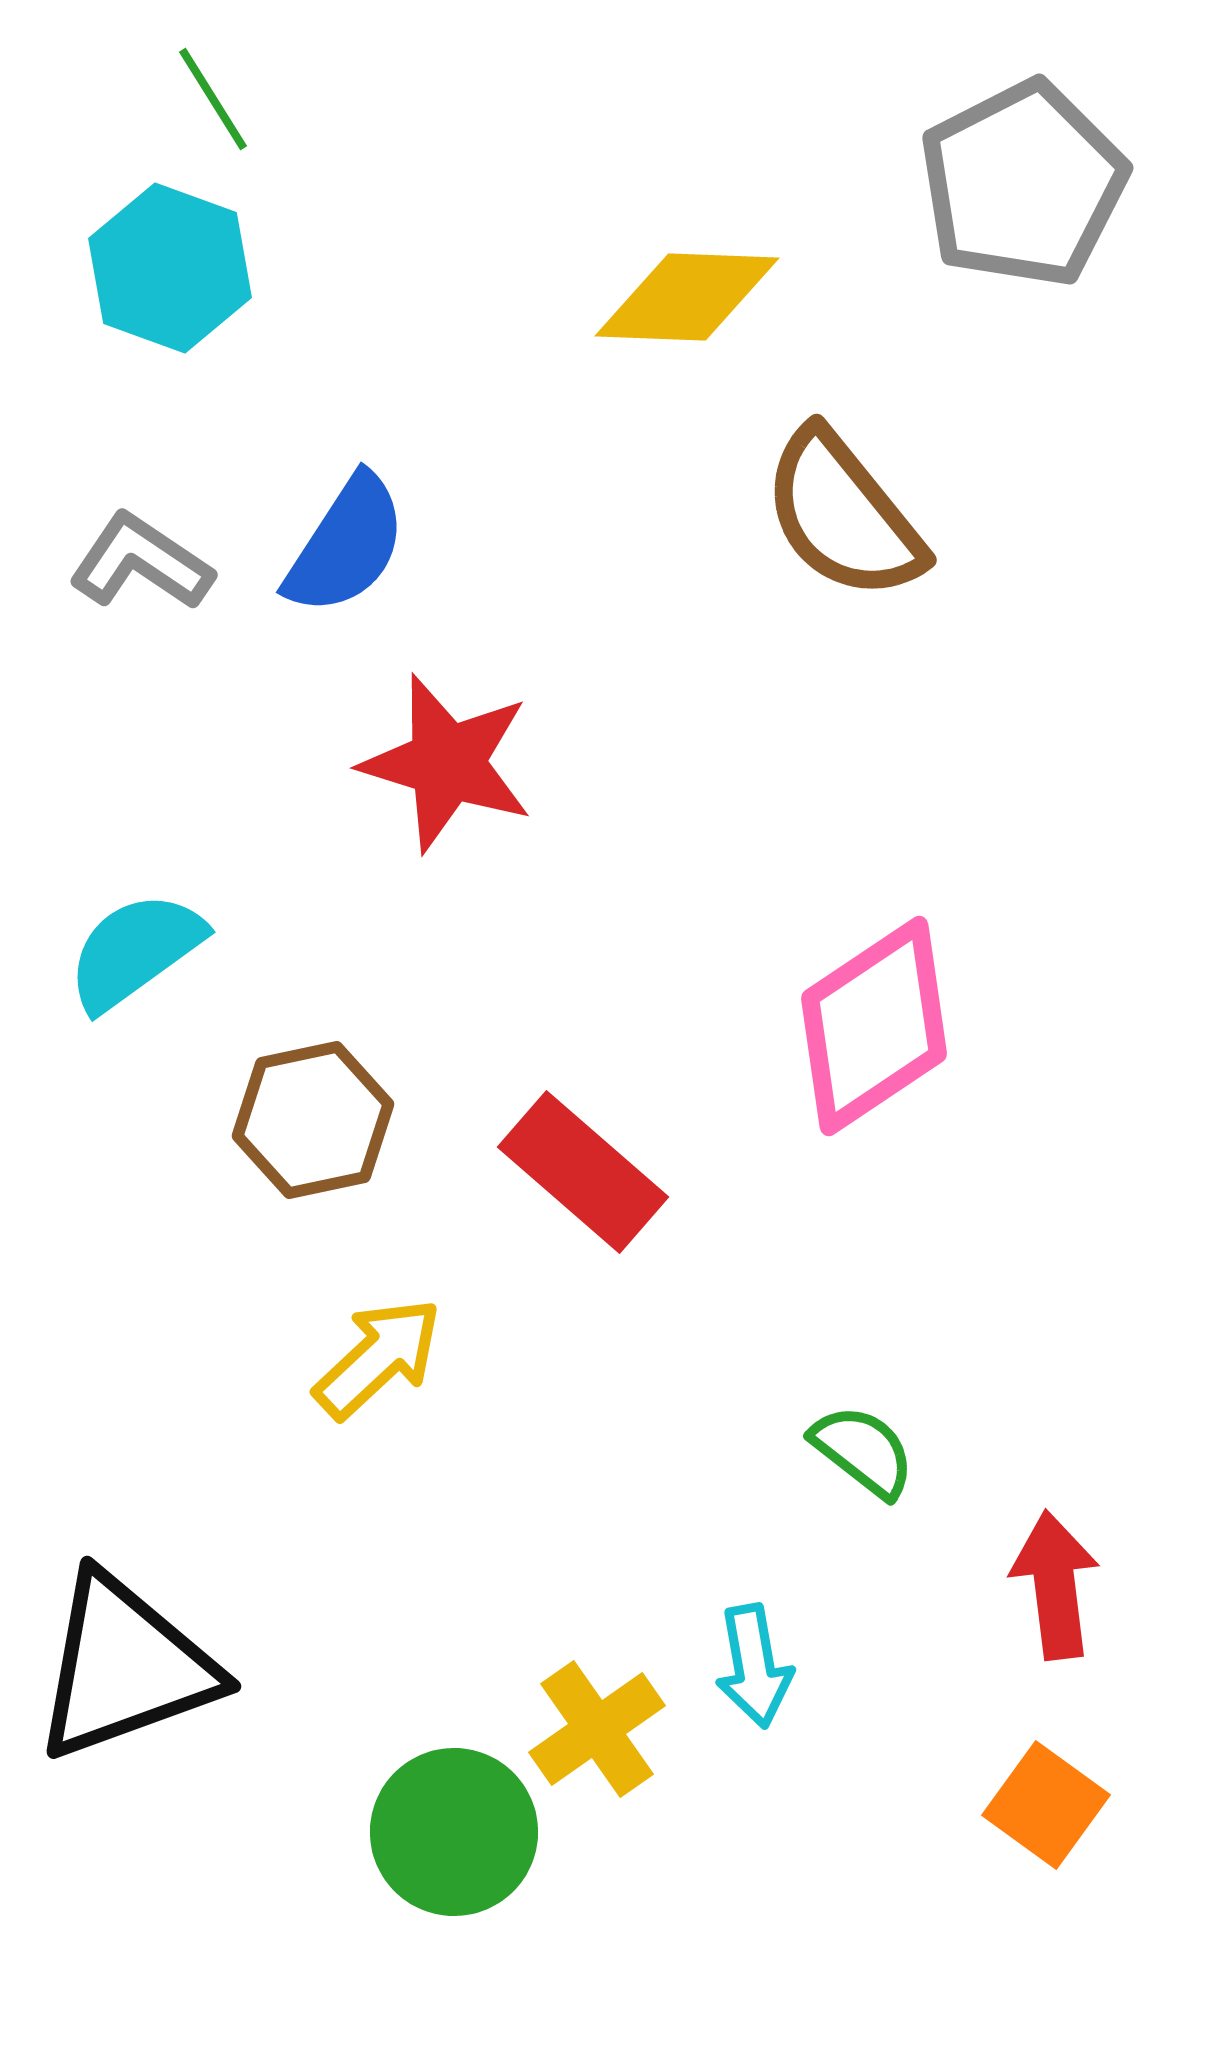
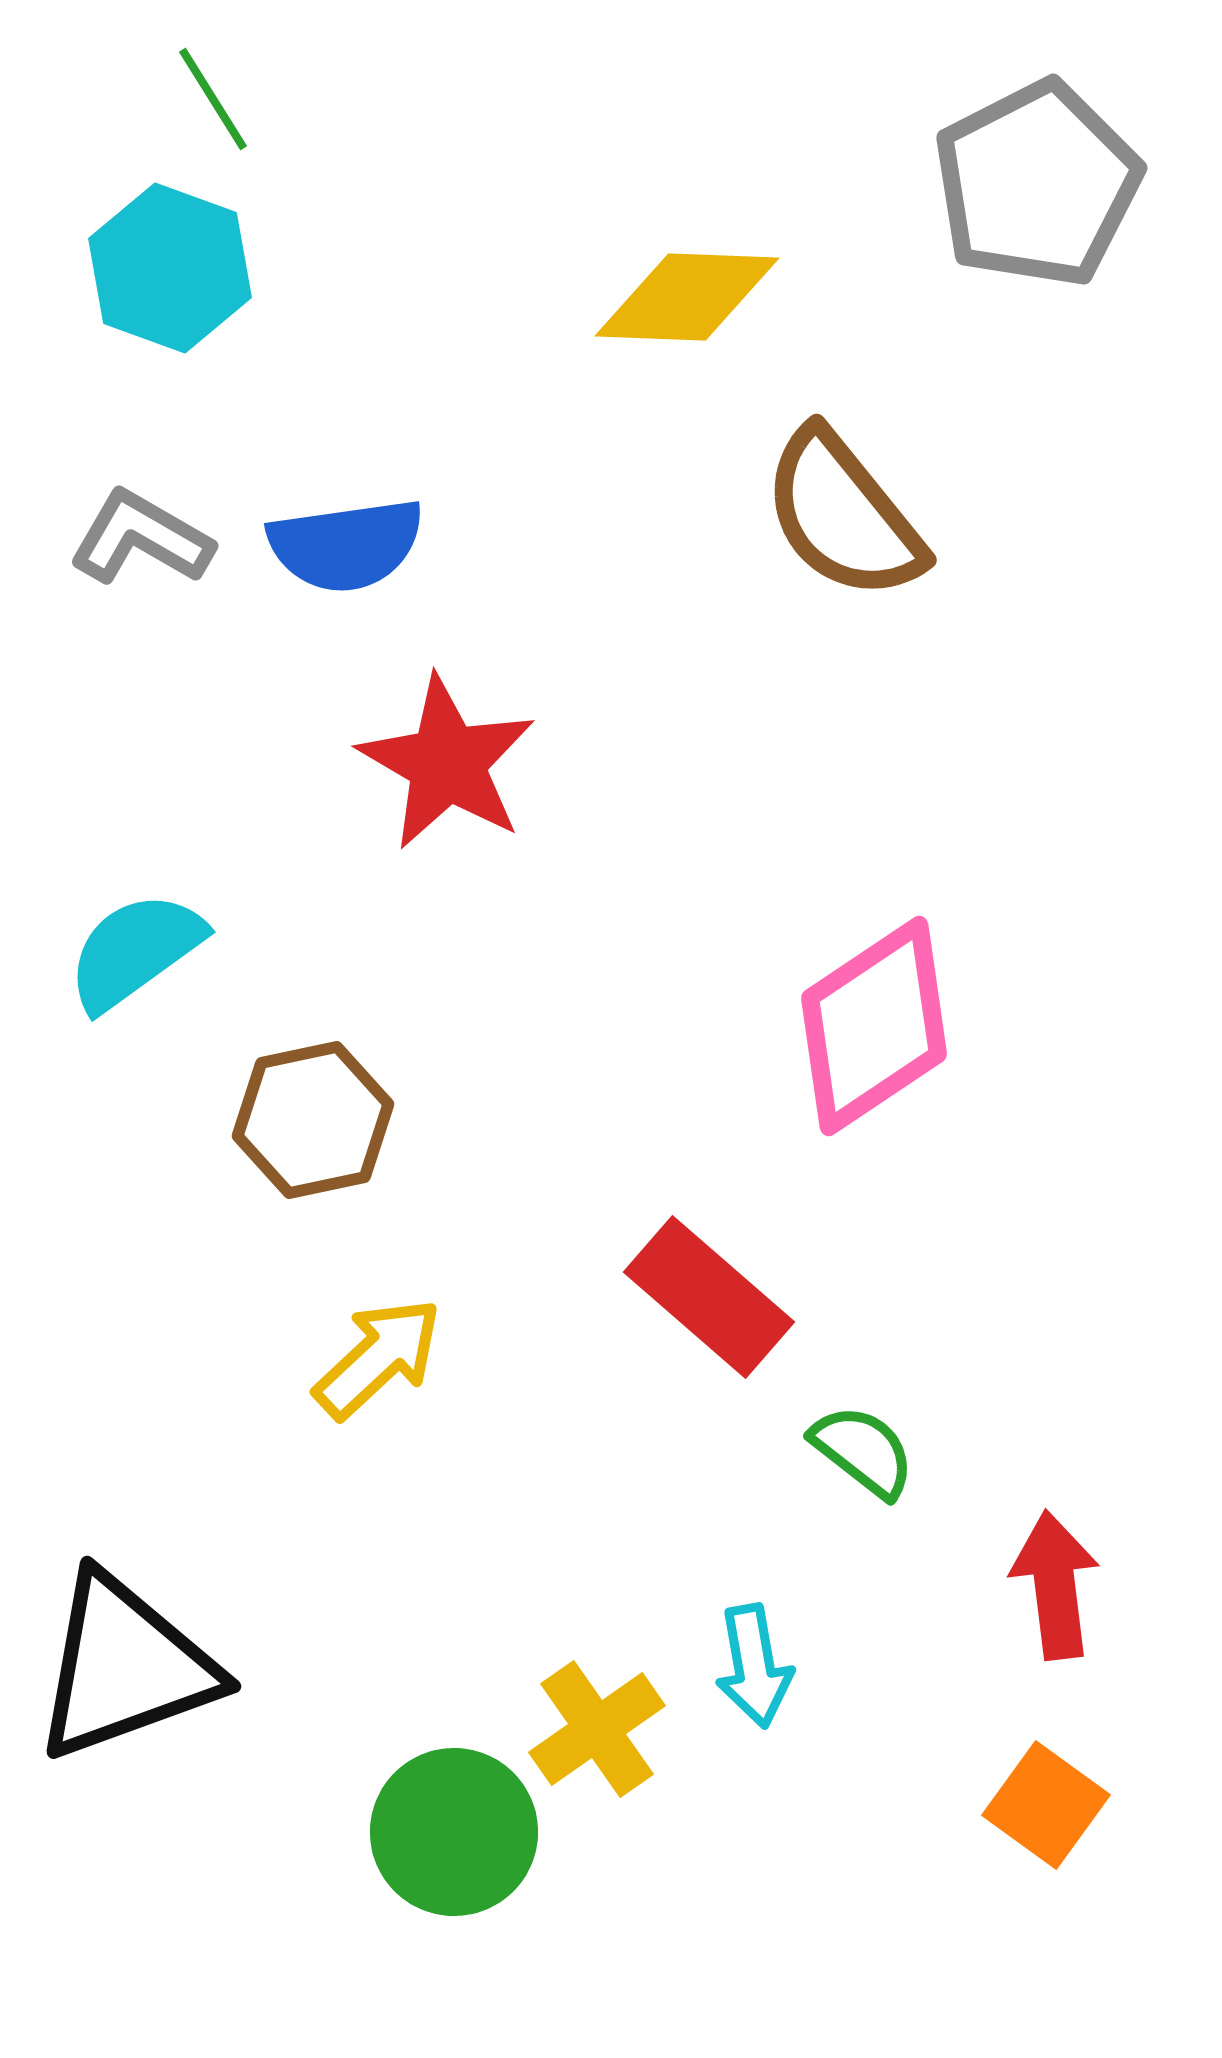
gray pentagon: moved 14 px right
blue semicircle: rotated 49 degrees clockwise
gray L-shape: moved 24 px up; rotated 4 degrees counterclockwise
red star: rotated 13 degrees clockwise
red rectangle: moved 126 px right, 125 px down
